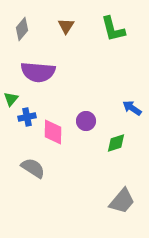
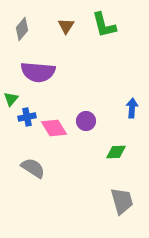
green L-shape: moved 9 px left, 4 px up
blue arrow: rotated 60 degrees clockwise
pink diamond: moved 1 px right, 4 px up; rotated 32 degrees counterclockwise
green diamond: moved 9 px down; rotated 15 degrees clockwise
gray trapezoid: rotated 56 degrees counterclockwise
